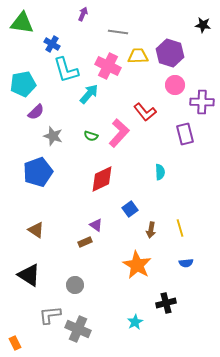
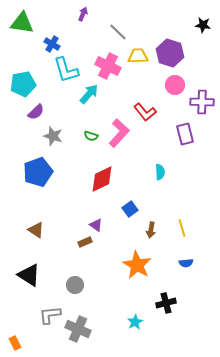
gray line: rotated 36 degrees clockwise
yellow line: moved 2 px right
